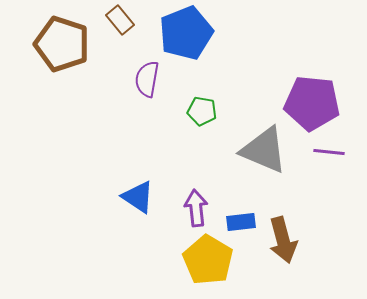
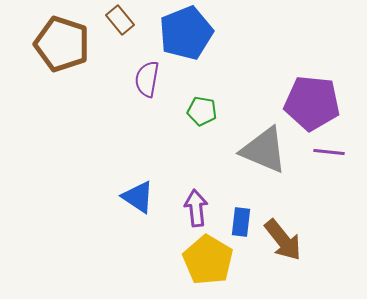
blue rectangle: rotated 76 degrees counterclockwise
brown arrow: rotated 24 degrees counterclockwise
